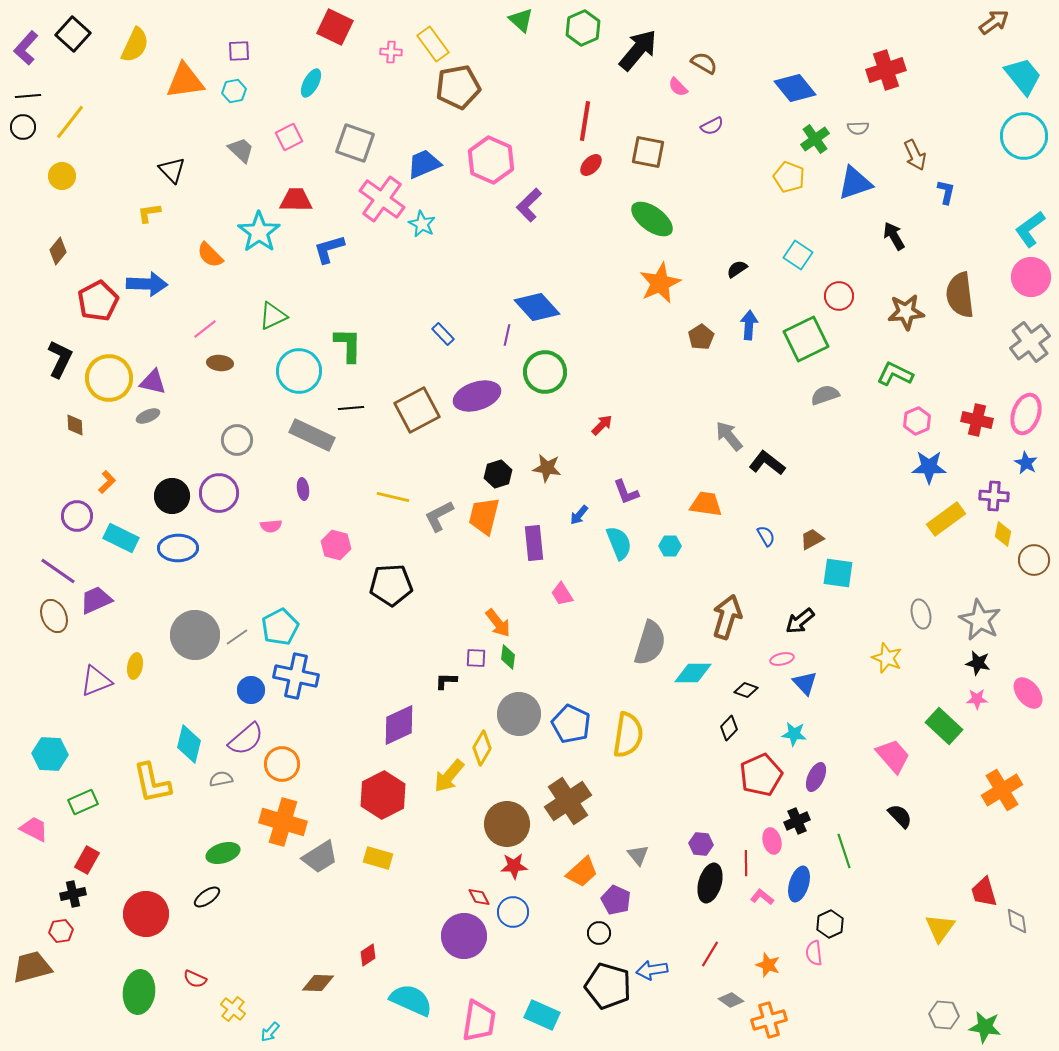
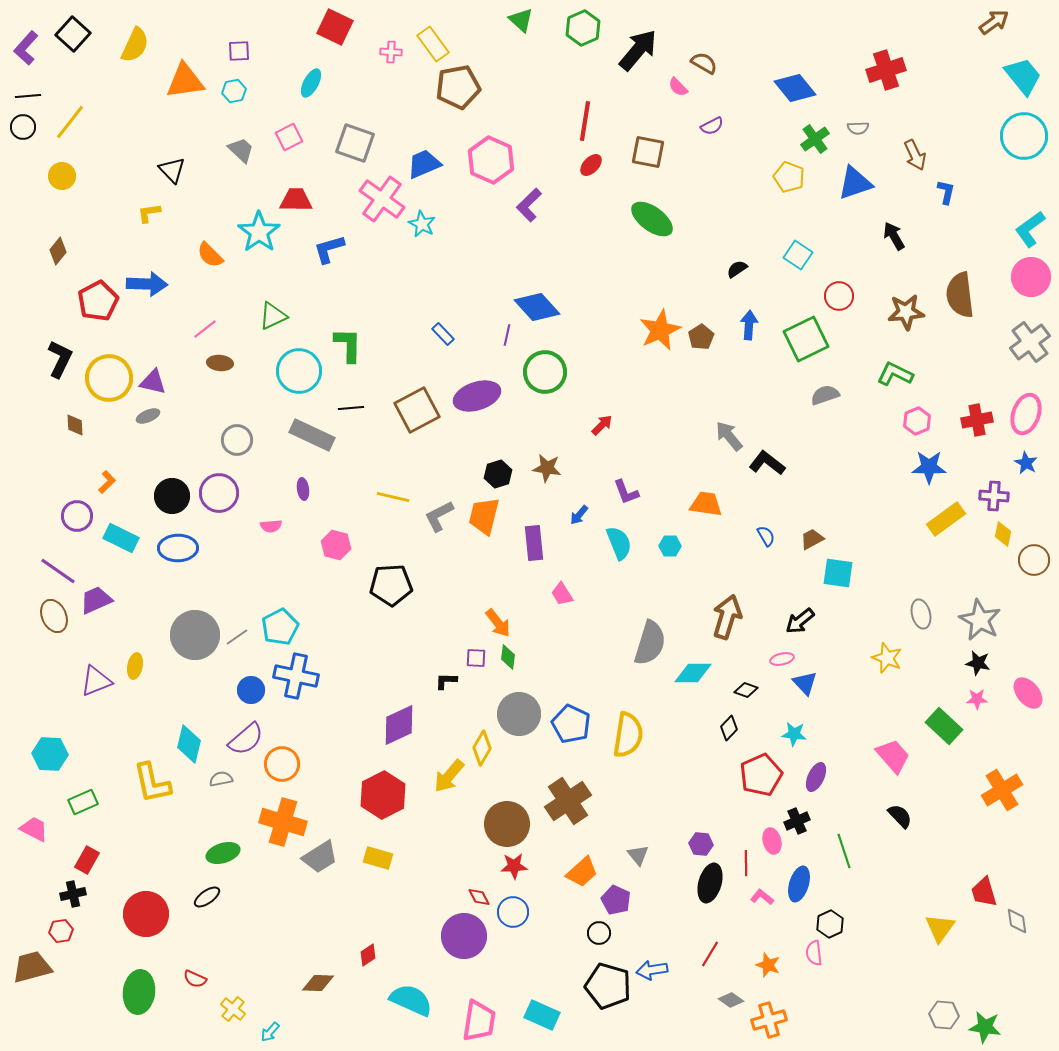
orange star at (660, 283): moved 47 px down
red cross at (977, 420): rotated 24 degrees counterclockwise
